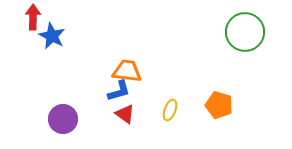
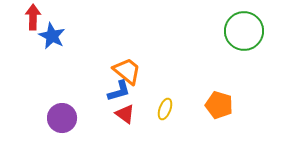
green circle: moved 1 px left, 1 px up
orange trapezoid: rotated 32 degrees clockwise
yellow ellipse: moved 5 px left, 1 px up
purple circle: moved 1 px left, 1 px up
